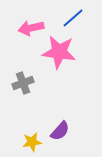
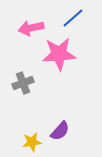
pink star: moved 2 px down; rotated 12 degrees counterclockwise
